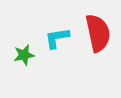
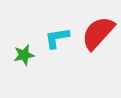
red semicircle: rotated 126 degrees counterclockwise
